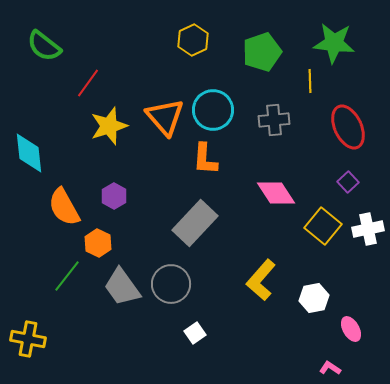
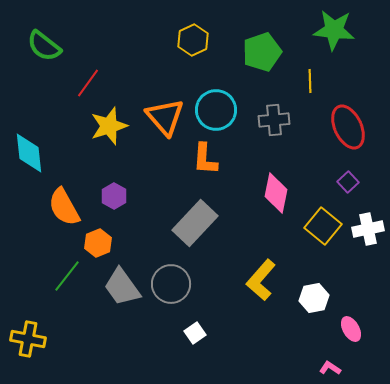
green star: moved 13 px up
cyan circle: moved 3 px right
pink diamond: rotated 45 degrees clockwise
orange hexagon: rotated 12 degrees clockwise
